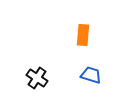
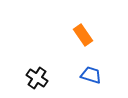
orange rectangle: rotated 40 degrees counterclockwise
